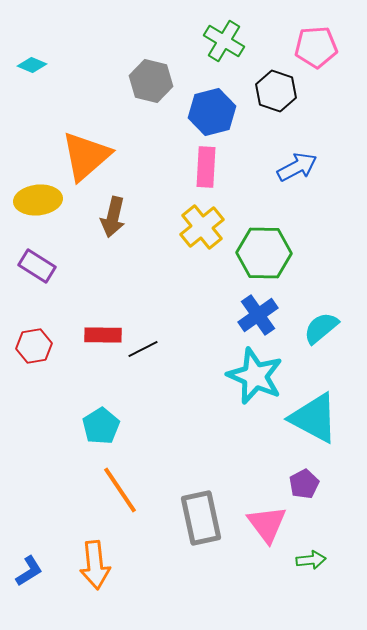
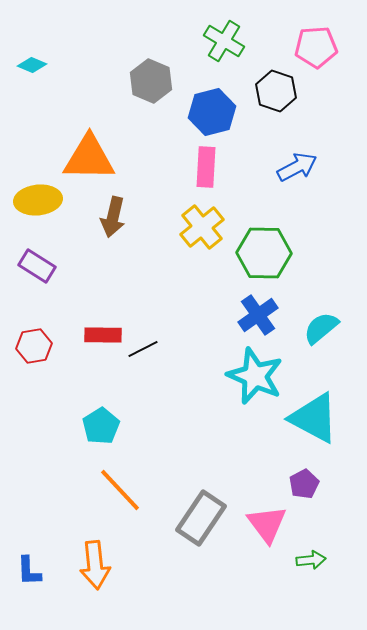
gray hexagon: rotated 9 degrees clockwise
orange triangle: moved 3 px right, 2 px down; rotated 42 degrees clockwise
orange line: rotated 9 degrees counterclockwise
gray rectangle: rotated 46 degrees clockwise
blue L-shape: rotated 120 degrees clockwise
